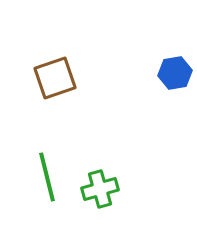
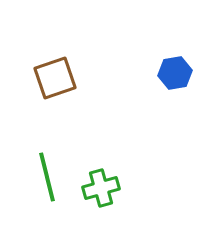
green cross: moved 1 px right, 1 px up
